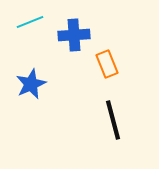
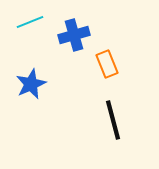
blue cross: rotated 12 degrees counterclockwise
